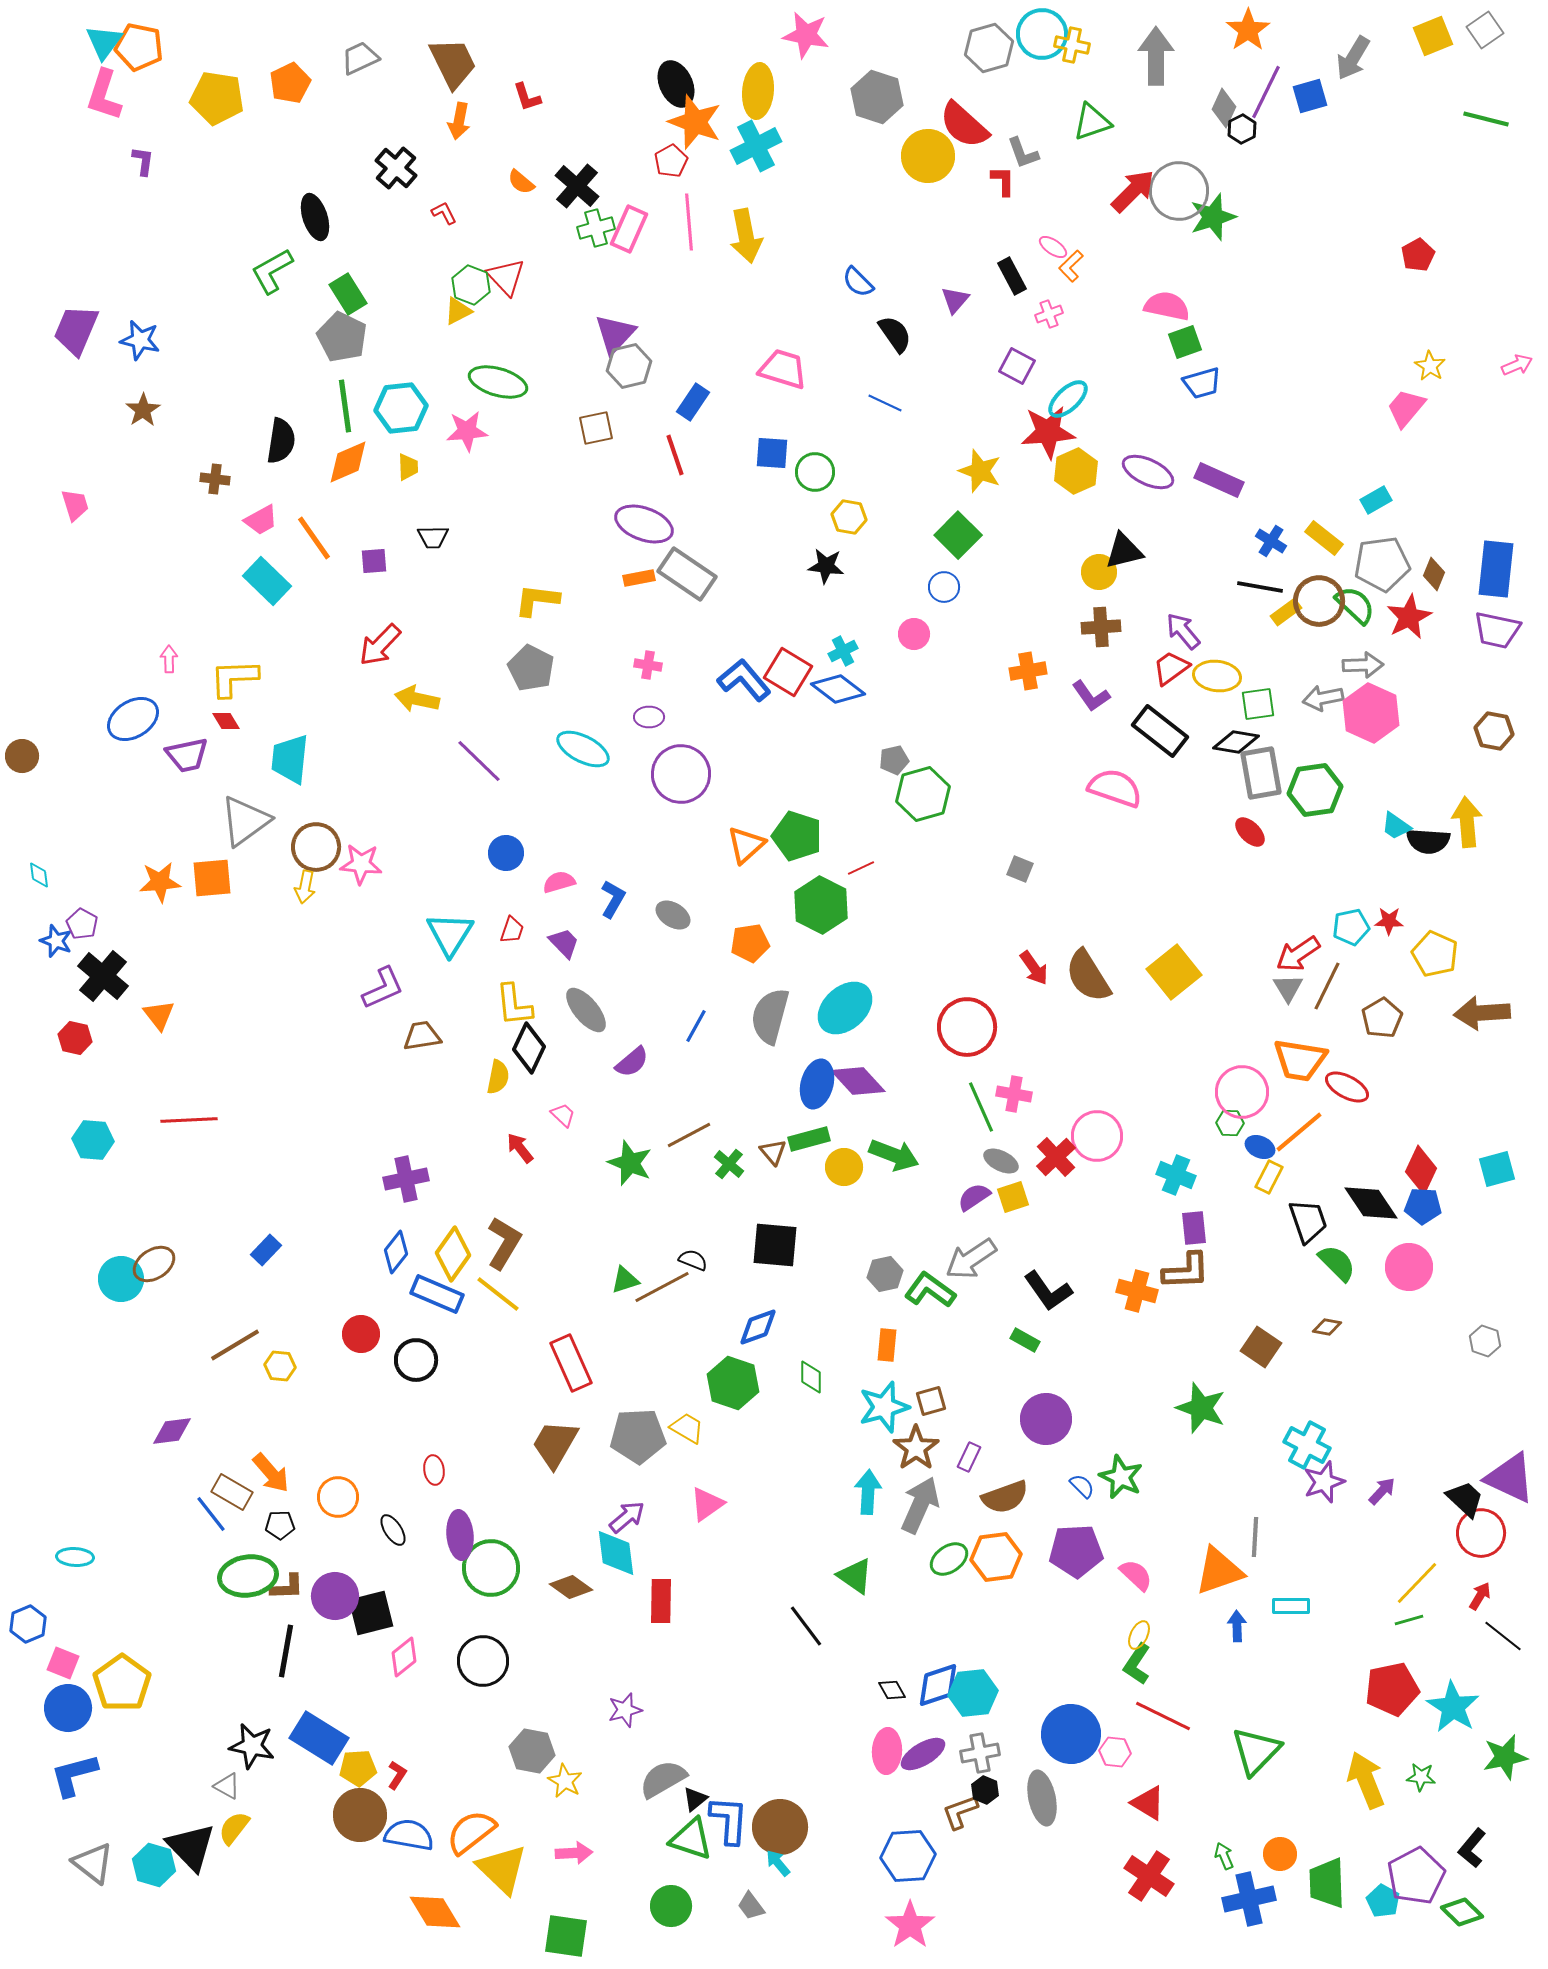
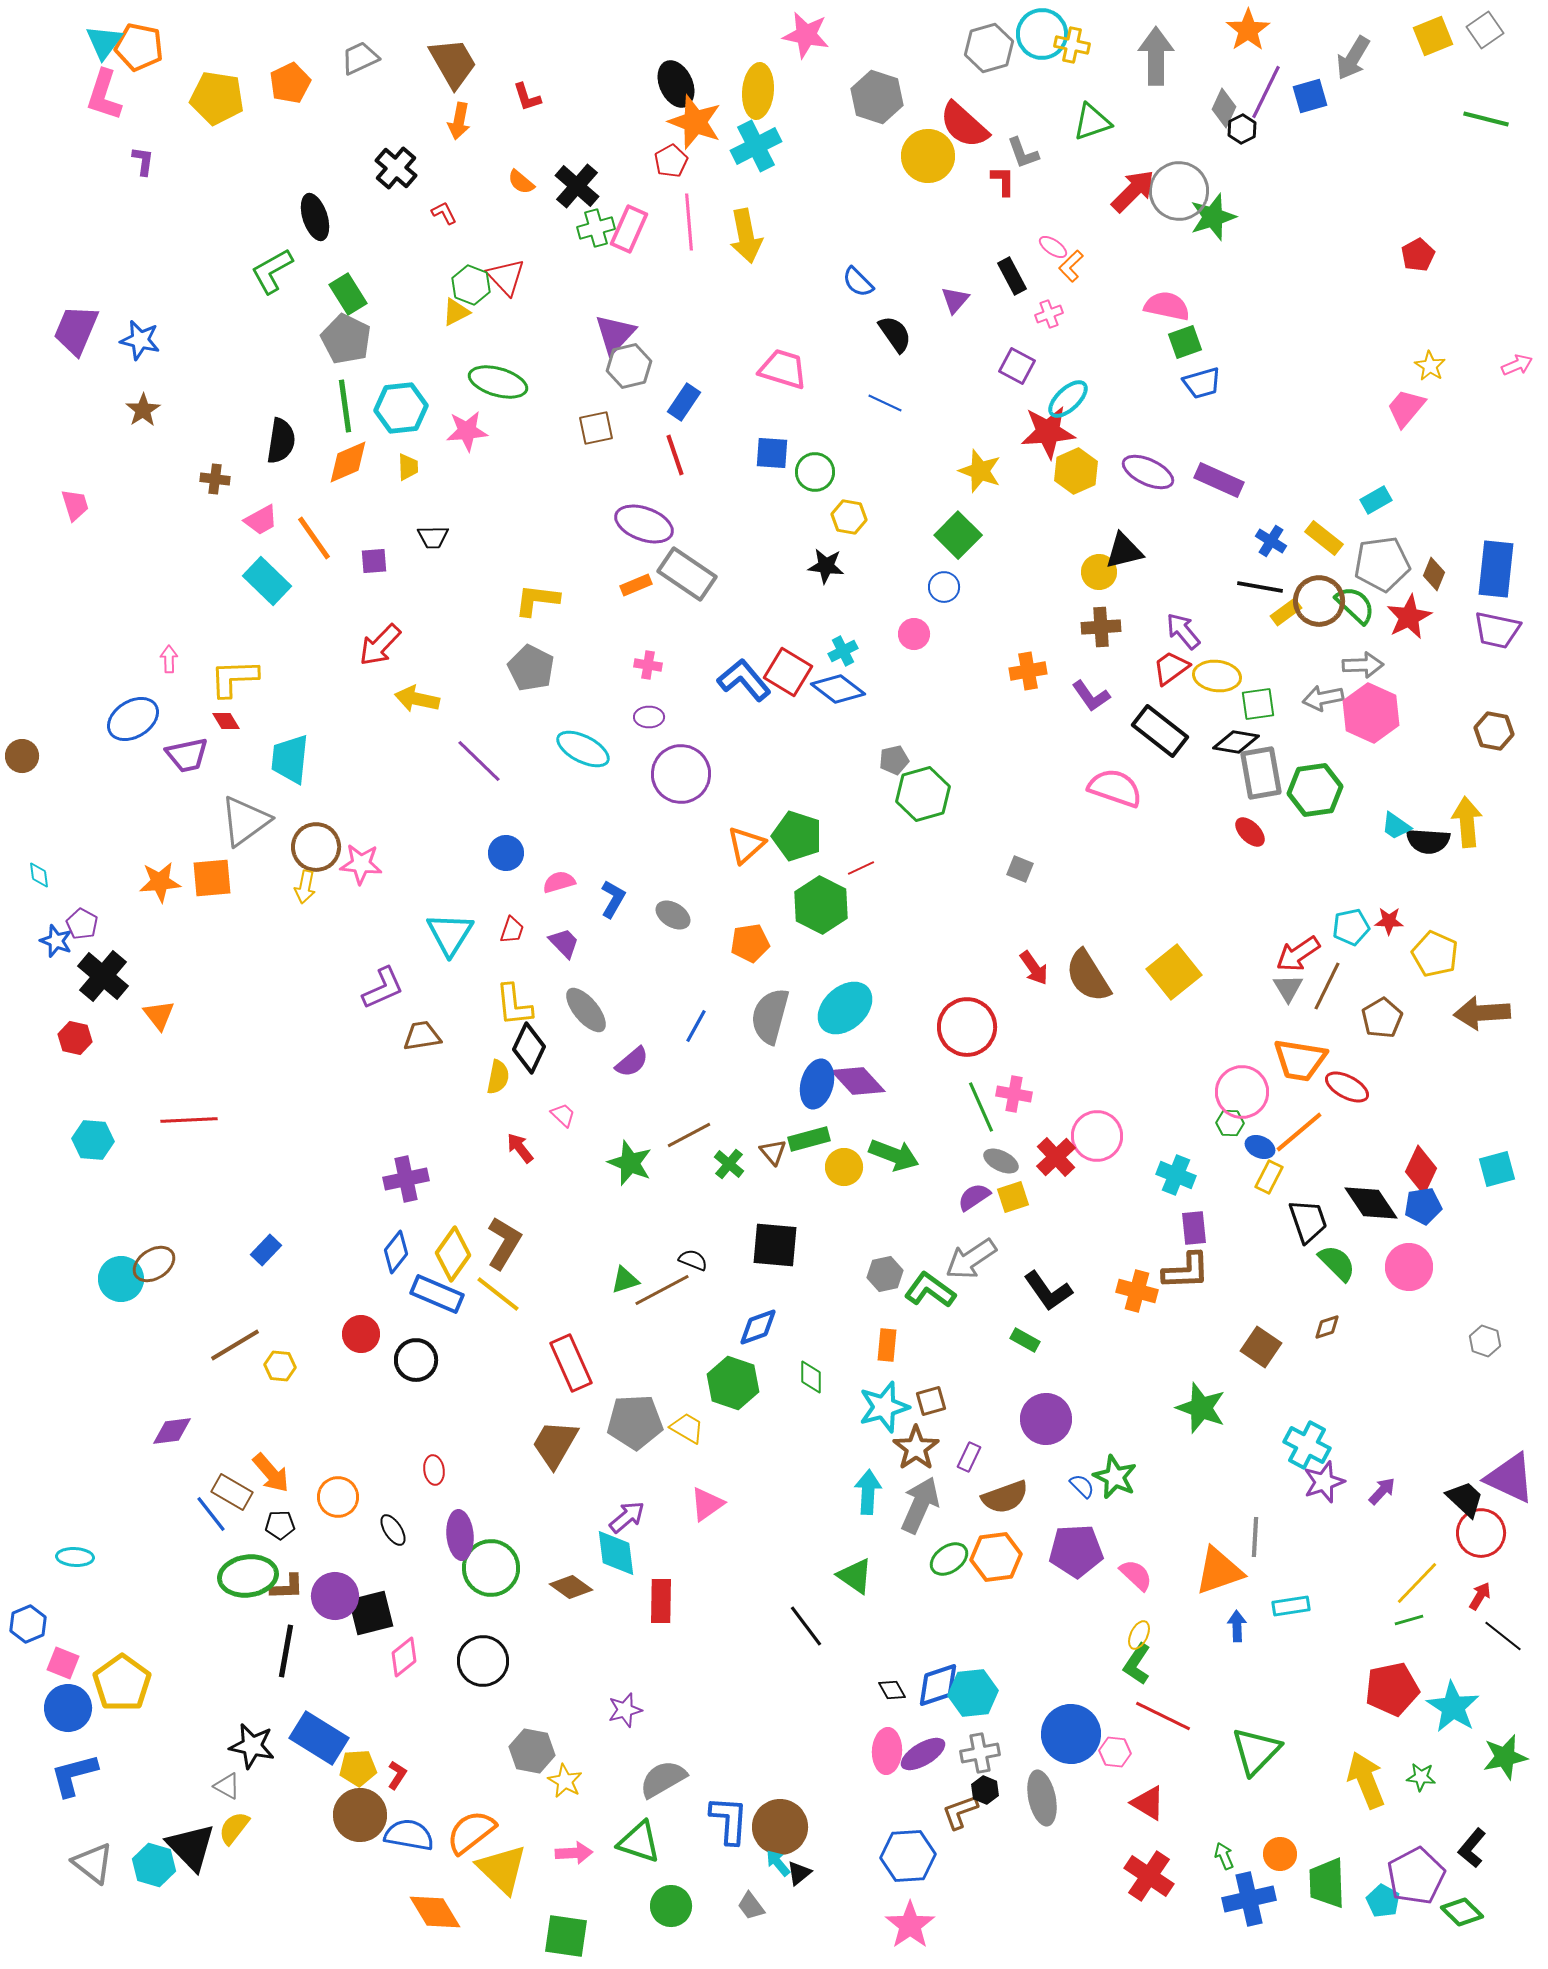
brown trapezoid at (453, 63): rotated 4 degrees counterclockwise
yellow triangle at (458, 311): moved 2 px left, 1 px down
gray pentagon at (342, 337): moved 4 px right, 2 px down
blue rectangle at (693, 402): moved 9 px left
orange rectangle at (639, 578): moved 3 px left, 7 px down; rotated 12 degrees counterclockwise
blue pentagon at (1423, 1206): rotated 12 degrees counterclockwise
brown line at (662, 1287): moved 3 px down
brown diamond at (1327, 1327): rotated 28 degrees counterclockwise
gray pentagon at (638, 1436): moved 3 px left, 14 px up
green star at (1121, 1477): moved 6 px left
cyan rectangle at (1291, 1606): rotated 9 degrees counterclockwise
black triangle at (695, 1799): moved 104 px right, 74 px down
green triangle at (691, 1839): moved 52 px left, 3 px down
